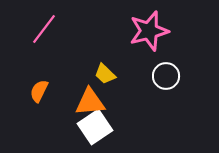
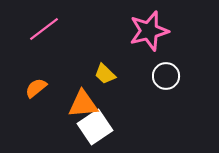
pink line: rotated 16 degrees clockwise
orange semicircle: moved 3 px left, 3 px up; rotated 25 degrees clockwise
orange triangle: moved 7 px left, 2 px down
